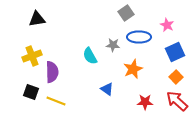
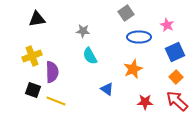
gray star: moved 30 px left, 14 px up
black square: moved 2 px right, 2 px up
